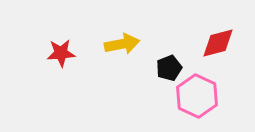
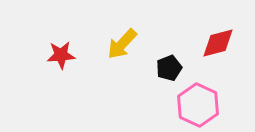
yellow arrow: rotated 144 degrees clockwise
red star: moved 2 px down
pink hexagon: moved 1 px right, 9 px down
